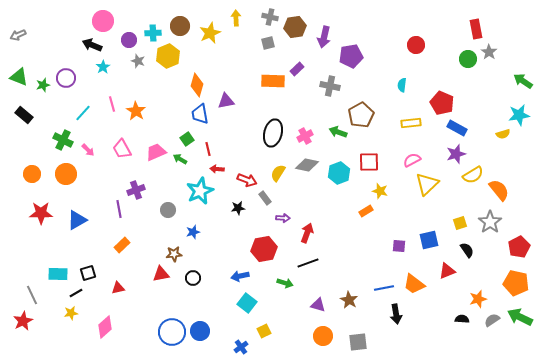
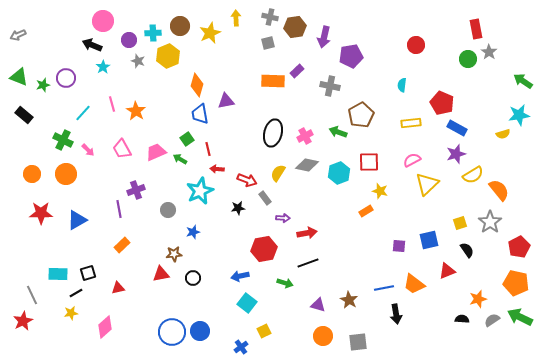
purple rectangle at (297, 69): moved 2 px down
red arrow at (307, 233): rotated 60 degrees clockwise
